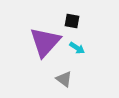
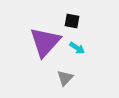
gray triangle: moved 1 px right, 1 px up; rotated 36 degrees clockwise
